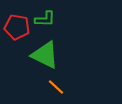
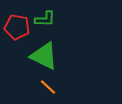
green triangle: moved 1 px left, 1 px down
orange line: moved 8 px left
